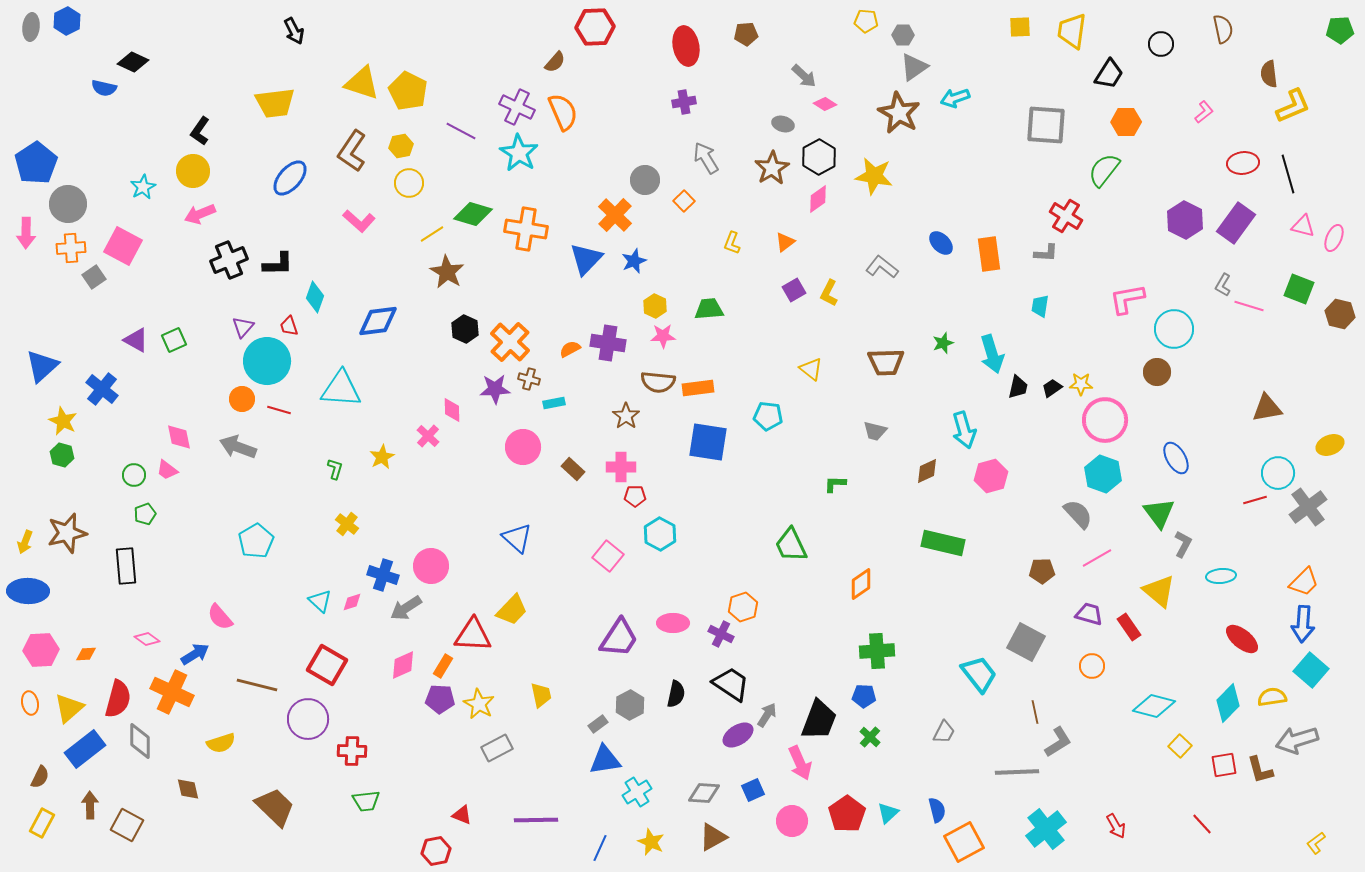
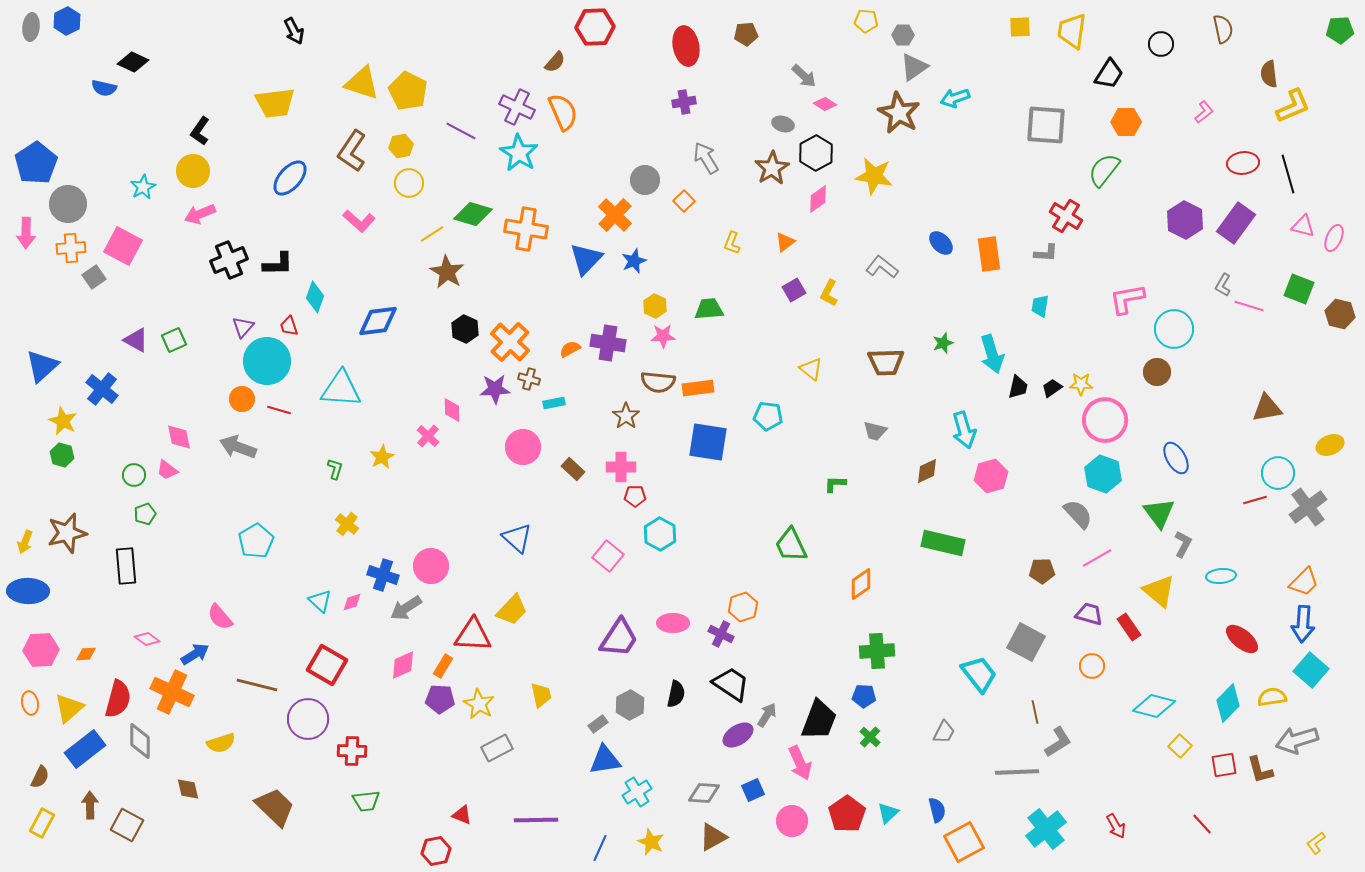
black hexagon at (819, 157): moved 3 px left, 4 px up
